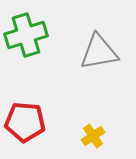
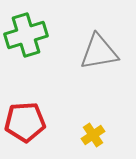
red pentagon: rotated 9 degrees counterclockwise
yellow cross: moved 1 px up
